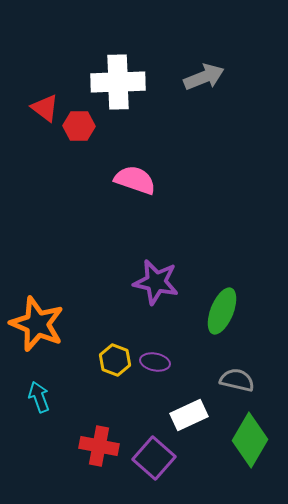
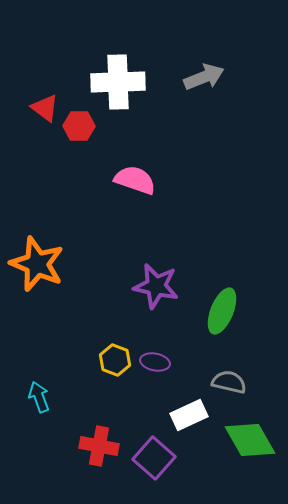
purple star: moved 4 px down
orange star: moved 60 px up
gray semicircle: moved 8 px left, 2 px down
green diamond: rotated 60 degrees counterclockwise
